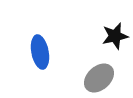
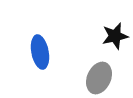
gray ellipse: rotated 24 degrees counterclockwise
